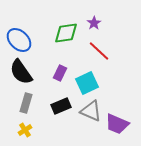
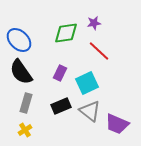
purple star: rotated 24 degrees clockwise
gray triangle: moved 1 px left; rotated 15 degrees clockwise
